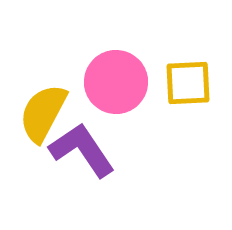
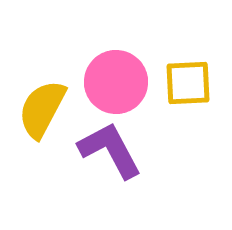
yellow semicircle: moved 1 px left, 4 px up
purple L-shape: moved 28 px right; rotated 6 degrees clockwise
